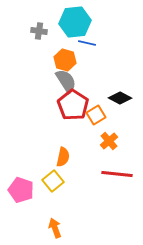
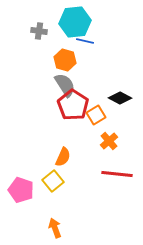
blue line: moved 2 px left, 2 px up
gray semicircle: moved 1 px left, 4 px down
orange semicircle: rotated 12 degrees clockwise
